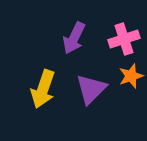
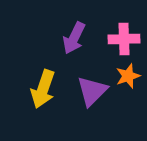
pink cross: rotated 16 degrees clockwise
orange star: moved 3 px left
purple triangle: moved 1 px right, 2 px down
